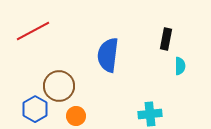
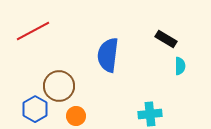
black rectangle: rotated 70 degrees counterclockwise
